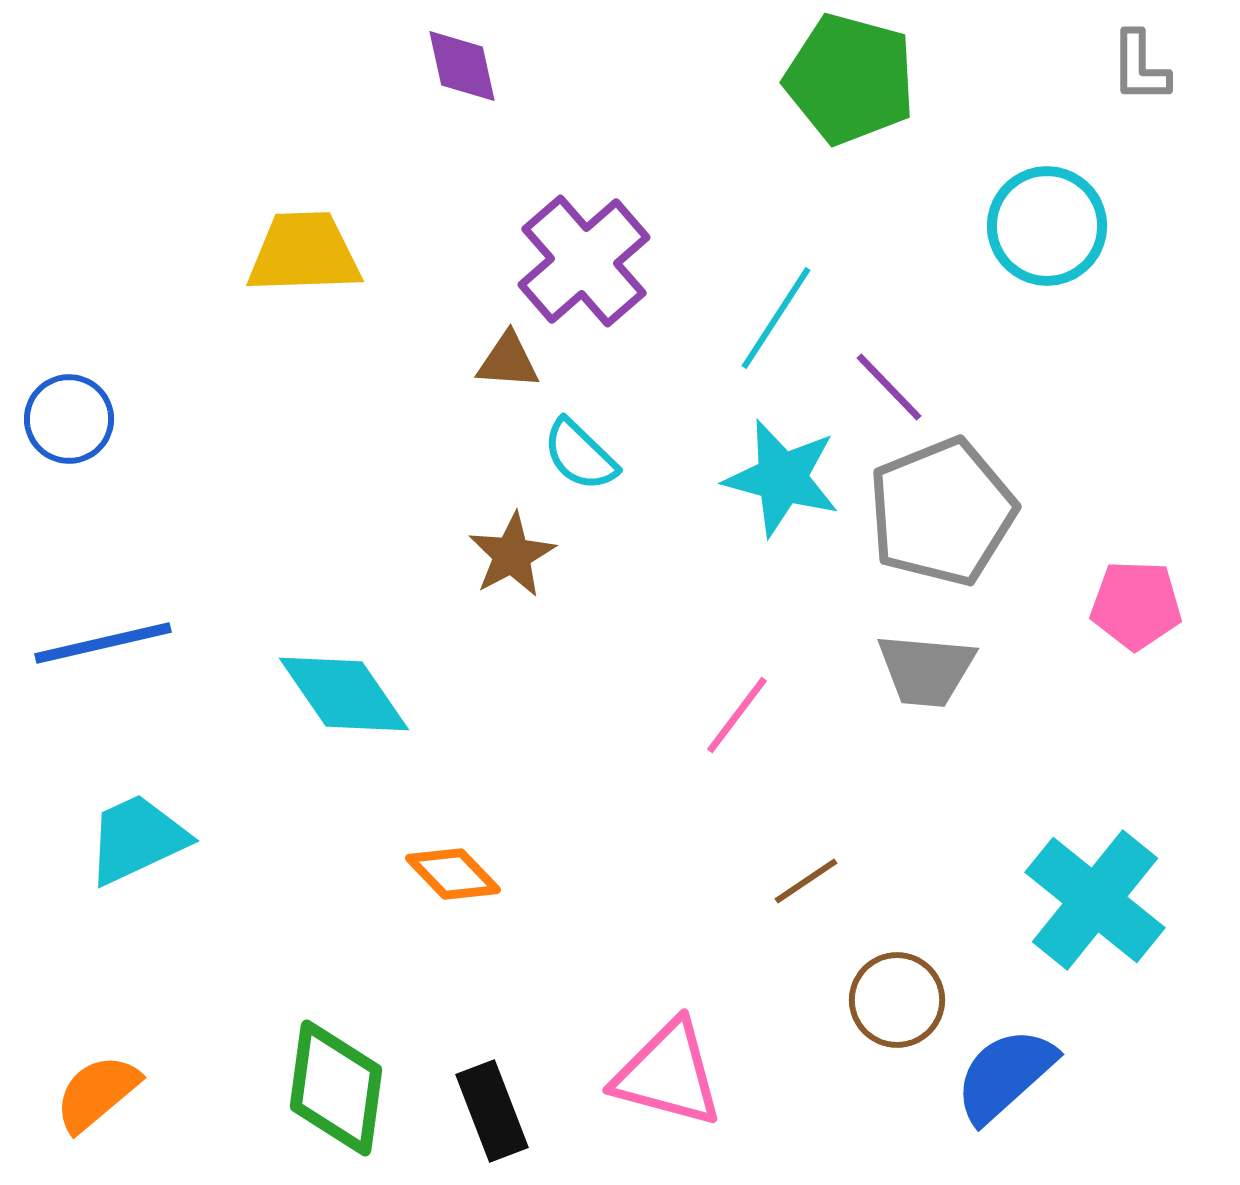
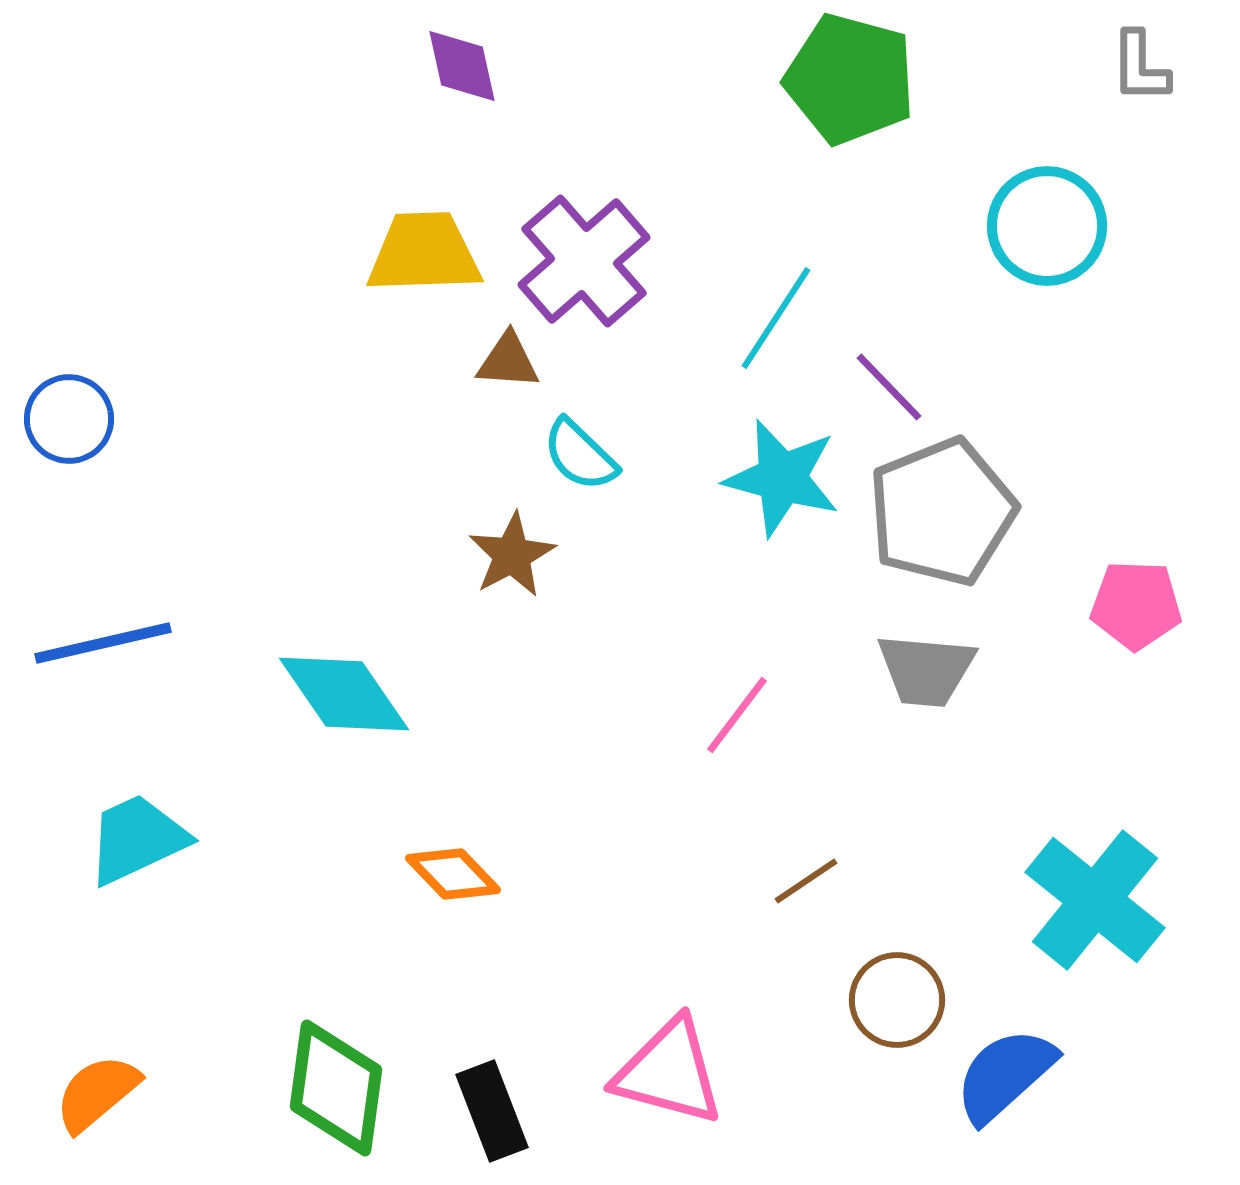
yellow trapezoid: moved 120 px right
pink triangle: moved 1 px right, 2 px up
